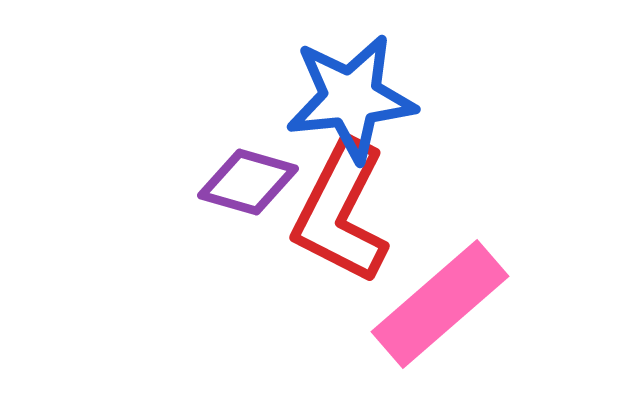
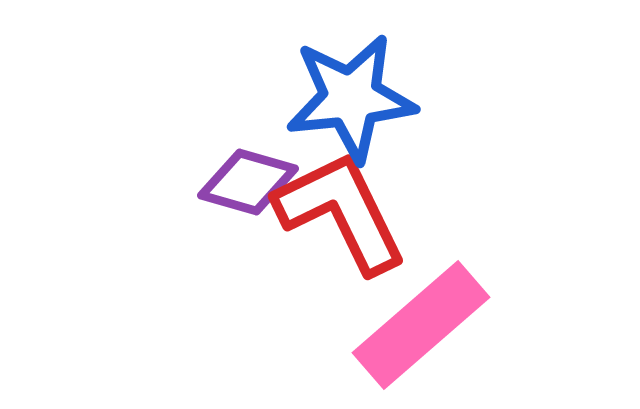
red L-shape: rotated 127 degrees clockwise
pink rectangle: moved 19 px left, 21 px down
